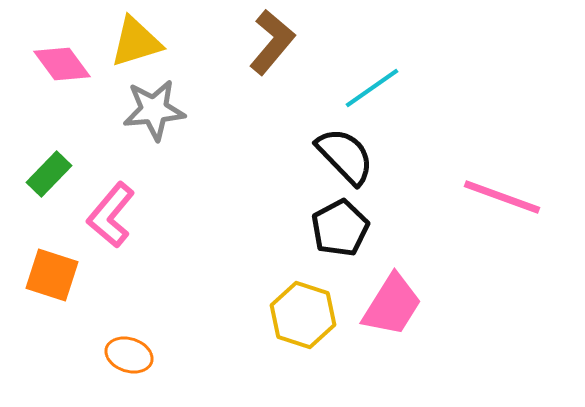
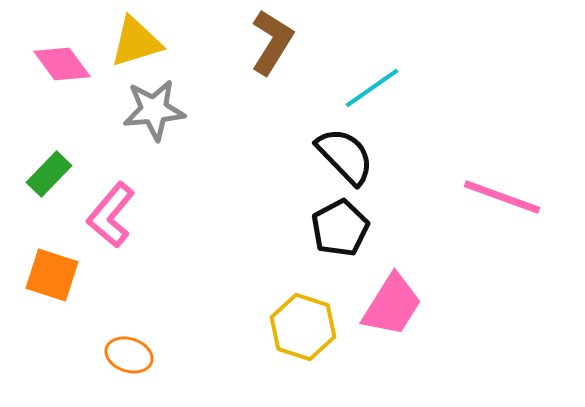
brown L-shape: rotated 8 degrees counterclockwise
yellow hexagon: moved 12 px down
